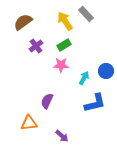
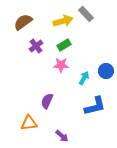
yellow arrow: moved 2 px left; rotated 108 degrees clockwise
blue L-shape: moved 3 px down
